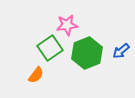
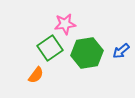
pink star: moved 2 px left, 1 px up
green hexagon: rotated 12 degrees clockwise
